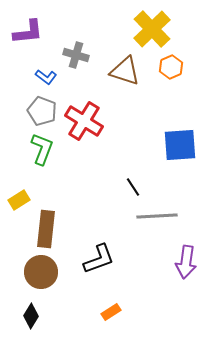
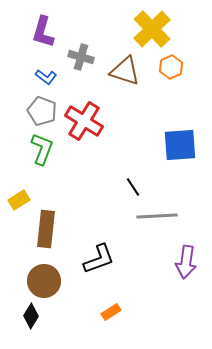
purple L-shape: moved 15 px right; rotated 112 degrees clockwise
gray cross: moved 5 px right, 2 px down
brown circle: moved 3 px right, 9 px down
